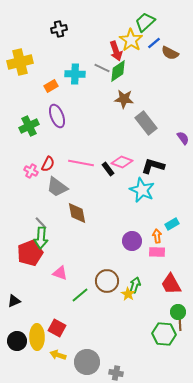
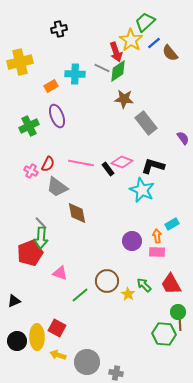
red arrow at (116, 51): moved 1 px down
brown semicircle at (170, 53): rotated 24 degrees clockwise
green arrow at (135, 285): moved 9 px right; rotated 63 degrees counterclockwise
